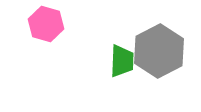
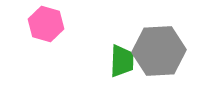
gray hexagon: rotated 24 degrees clockwise
